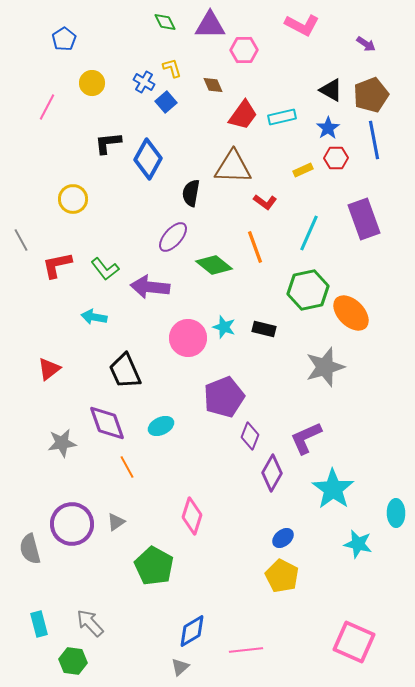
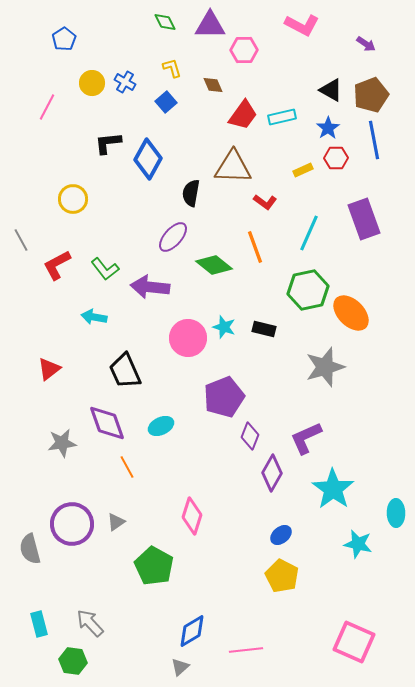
blue cross at (144, 82): moved 19 px left
red L-shape at (57, 265): rotated 16 degrees counterclockwise
blue ellipse at (283, 538): moved 2 px left, 3 px up
